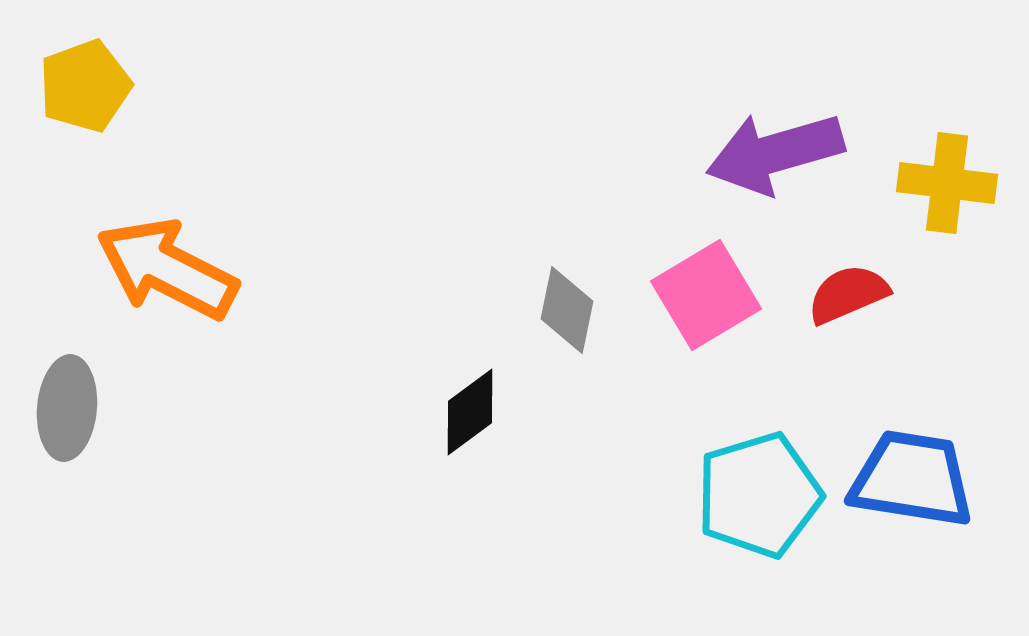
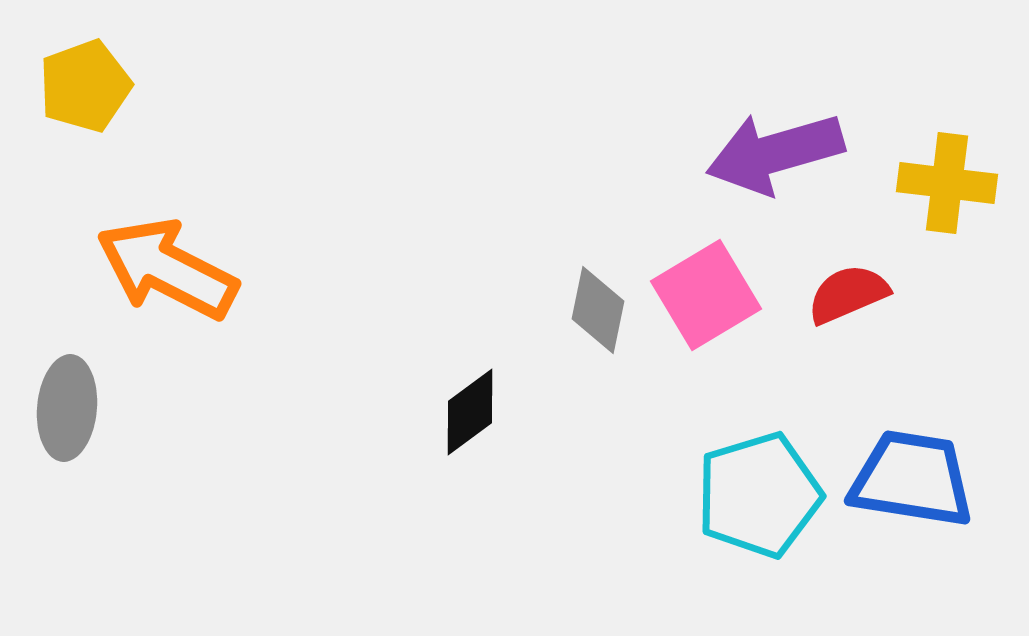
gray diamond: moved 31 px right
